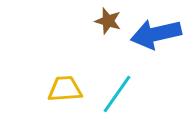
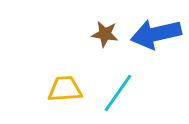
brown star: moved 3 px left, 13 px down; rotated 8 degrees counterclockwise
cyan line: moved 1 px right, 1 px up
